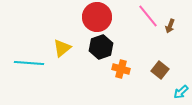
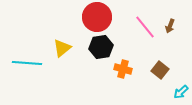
pink line: moved 3 px left, 11 px down
black hexagon: rotated 10 degrees clockwise
cyan line: moved 2 px left
orange cross: moved 2 px right
